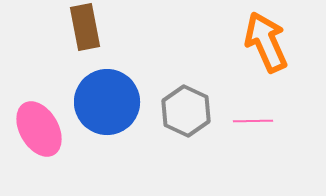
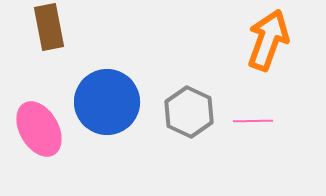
brown rectangle: moved 36 px left
orange arrow: moved 2 px right, 2 px up; rotated 44 degrees clockwise
gray hexagon: moved 3 px right, 1 px down
